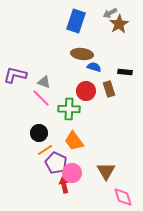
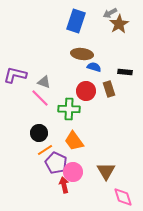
pink line: moved 1 px left
pink circle: moved 1 px right, 1 px up
